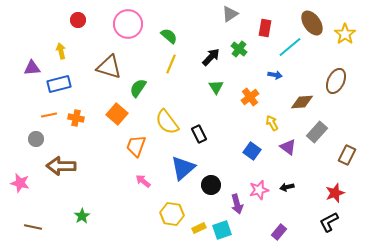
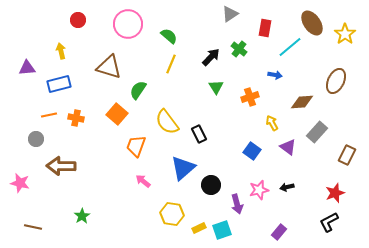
purple triangle at (32, 68): moved 5 px left
green semicircle at (138, 88): moved 2 px down
orange cross at (250, 97): rotated 18 degrees clockwise
